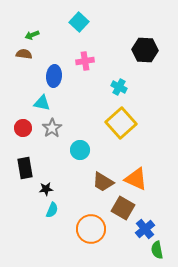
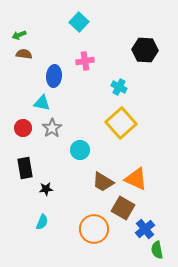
green arrow: moved 13 px left
cyan semicircle: moved 10 px left, 12 px down
orange circle: moved 3 px right
